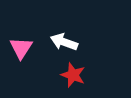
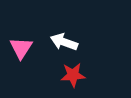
red star: rotated 25 degrees counterclockwise
